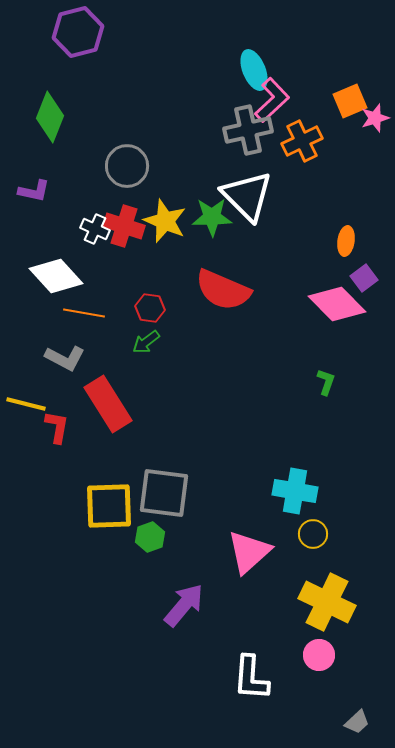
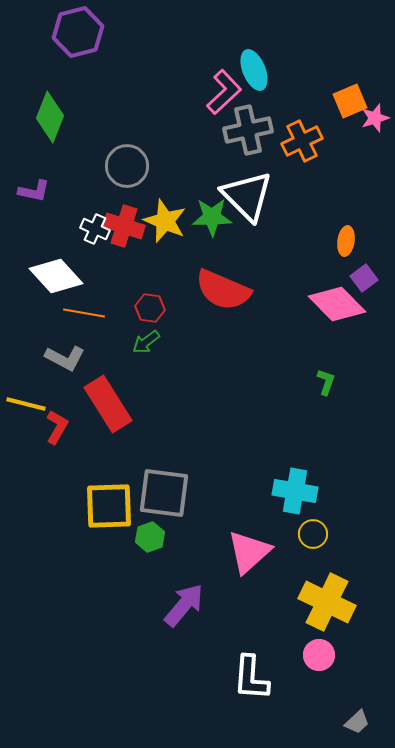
pink L-shape: moved 48 px left, 8 px up
red L-shape: rotated 20 degrees clockwise
